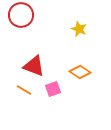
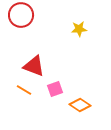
yellow star: rotated 28 degrees counterclockwise
orange diamond: moved 33 px down
pink square: moved 2 px right
